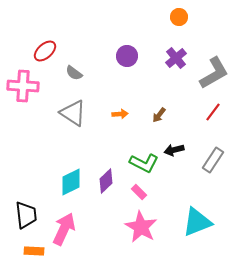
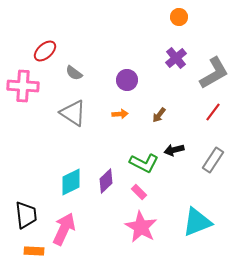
purple circle: moved 24 px down
